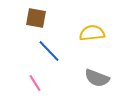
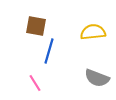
brown square: moved 8 px down
yellow semicircle: moved 1 px right, 1 px up
blue line: rotated 60 degrees clockwise
